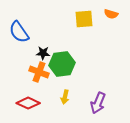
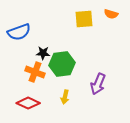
blue semicircle: rotated 75 degrees counterclockwise
orange cross: moved 4 px left
purple arrow: moved 19 px up
